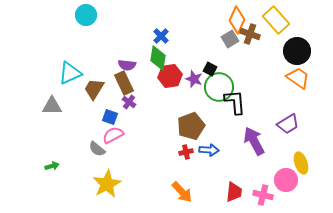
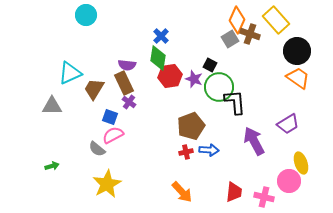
black square: moved 4 px up
pink circle: moved 3 px right, 1 px down
pink cross: moved 1 px right, 2 px down
